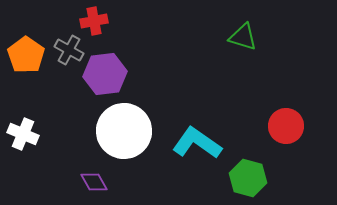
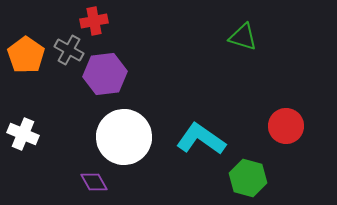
white circle: moved 6 px down
cyan L-shape: moved 4 px right, 4 px up
